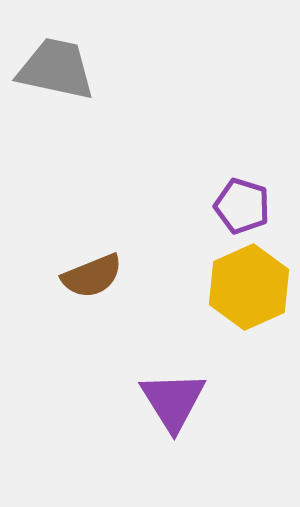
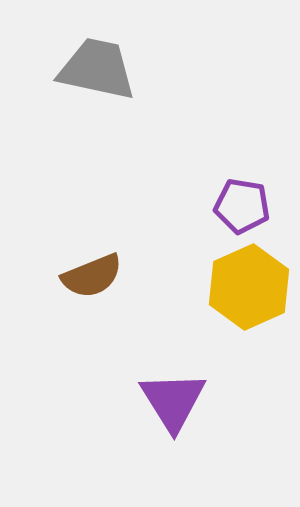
gray trapezoid: moved 41 px right
purple pentagon: rotated 8 degrees counterclockwise
